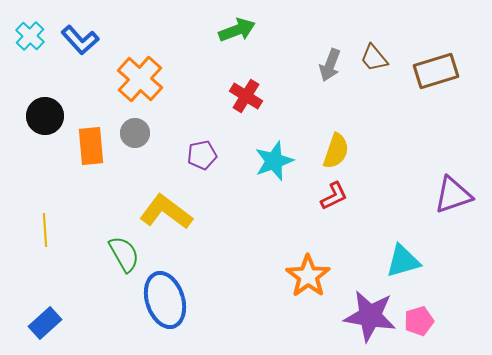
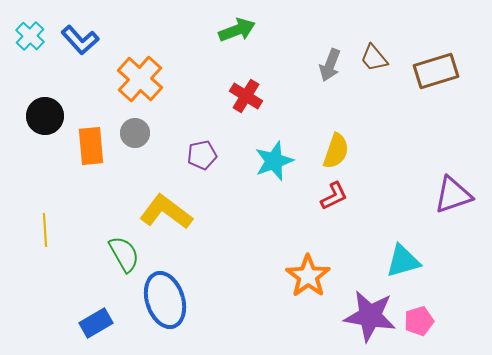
blue rectangle: moved 51 px right; rotated 12 degrees clockwise
